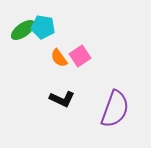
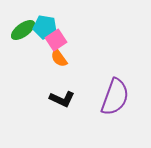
cyan pentagon: moved 2 px right
pink square: moved 24 px left, 16 px up
purple semicircle: moved 12 px up
